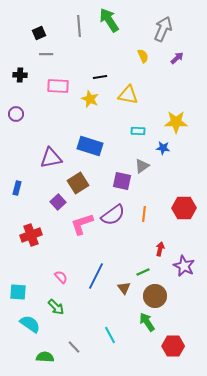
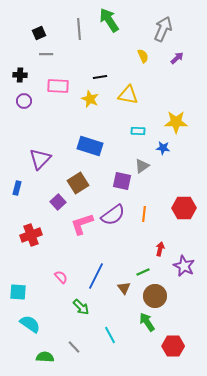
gray line at (79, 26): moved 3 px down
purple circle at (16, 114): moved 8 px right, 13 px up
purple triangle at (51, 158): moved 11 px left, 1 px down; rotated 35 degrees counterclockwise
green arrow at (56, 307): moved 25 px right
